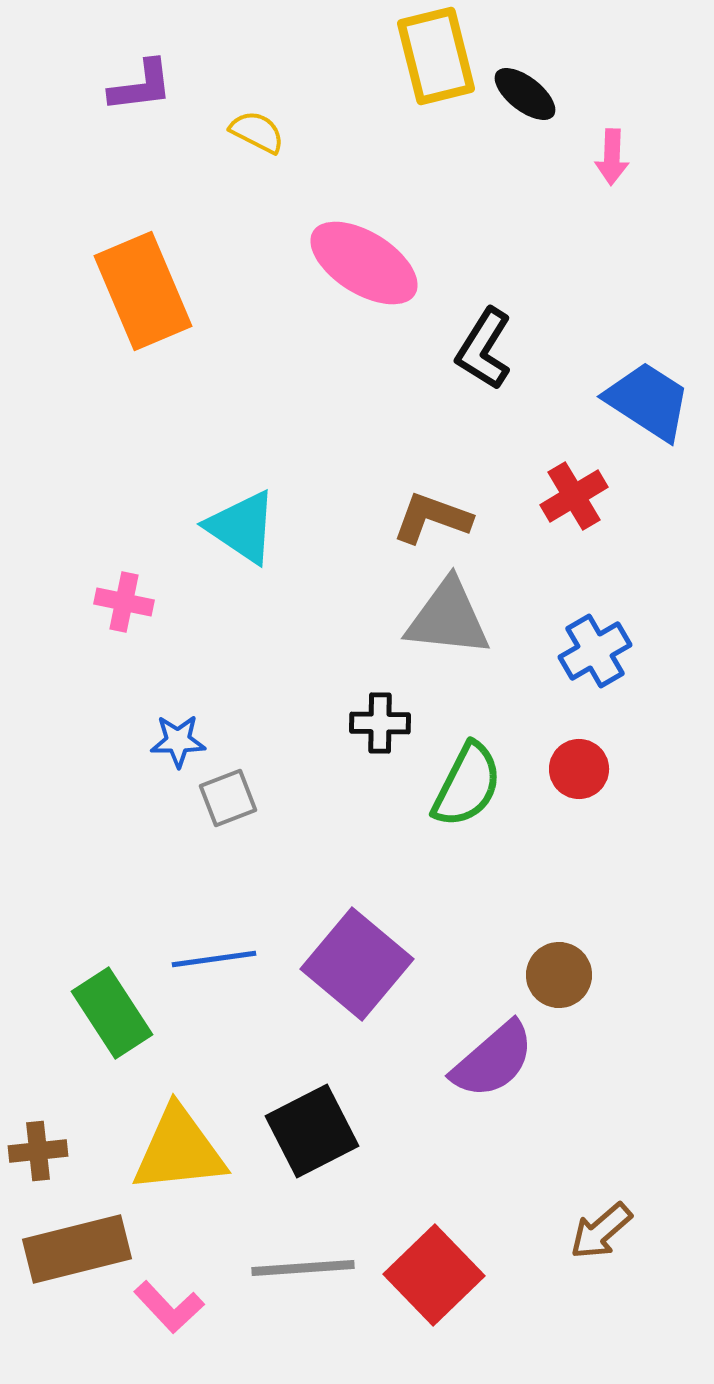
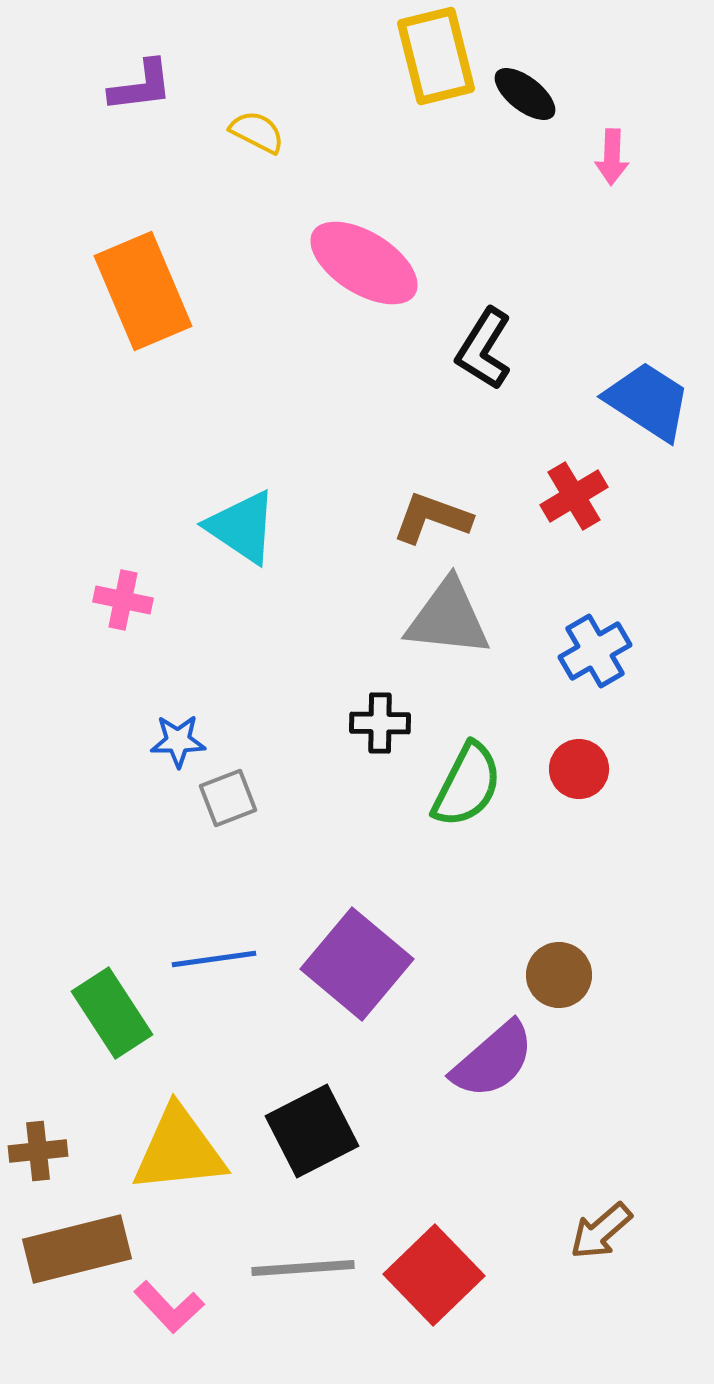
pink cross: moved 1 px left, 2 px up
